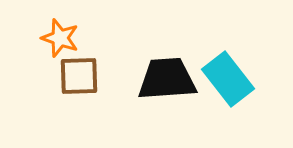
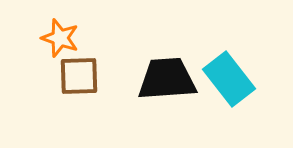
cyan rectangle: moved 1 px right
